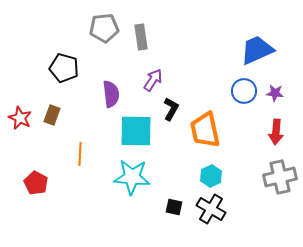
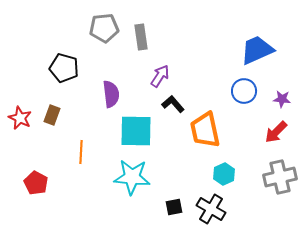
purple arrow: moved 7 px right, 4 px up
purple star: moved 7 px right, 6 px down
black L-shape: moved 2 px right, 5 px up; rotated 70 degrees counterclockwise
red arrow: rotated 40 degrees clockwise
orange line: moved 1 px right, 2 px up
cyan hexagon: moved 13 px right, 2 px up
black square: rotated 24 degrees counterclockwise
